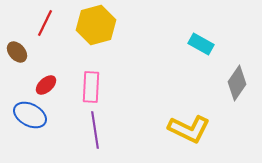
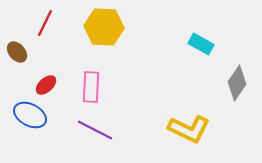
yellow hexagon: moved 8 px right, 2 px down; rotated 18 degrees clockwise
purple line: rotated 54 degrees counterclockwise
